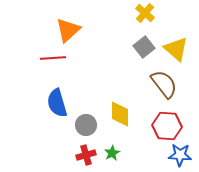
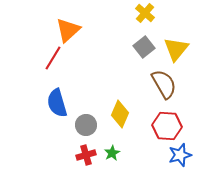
yellow triangle: rotated 28 degrees clockwise
red line: rotated 55 degrees counterclockwise
brown semicircle: rotated 8 degrees clockwise
yellow diamond: rotated 24 degrees clockwise
blue star: rotated 20 degrees counterclockwise
